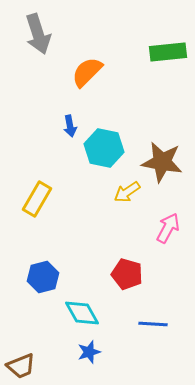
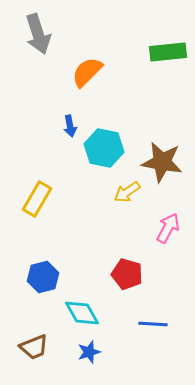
brown trapezoid: moved 13 px right, 19 px up
